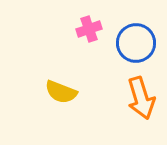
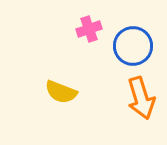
blue circle: moved 3 px left, 3 px down
